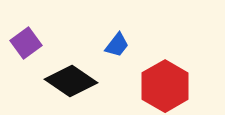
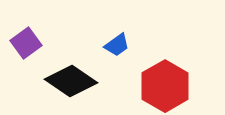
blue trapezoid: rotated 16 degrees clockwise
